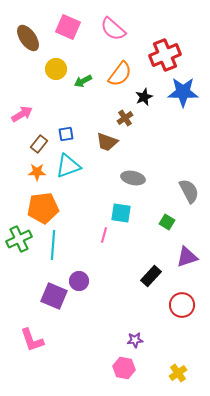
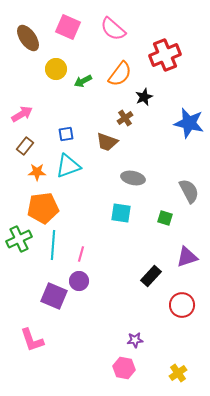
blue star: moved 6 px right, 31 px down; rotated 12 degrees clockwise
brown rectangle: moved 14 px left, 2 px down
green square: moved 2 px left, 4 px up; rotated 14 degrees counterclockwise
pink line: moved 23 px left, 19 px down
